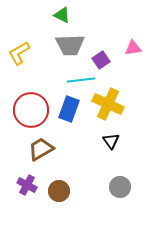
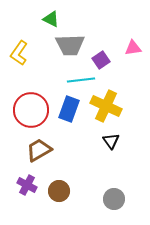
green triangle: moved 11 px left, 4 px down
yellow L-shape: rotated 25 degrees counterclockwise
yellow cross: moved 2 px left, 2 px down
brown trapezoid: moved 2 px left, 1 px down
gray circle: moved 6 px left, 12 px down
